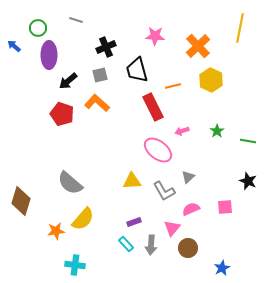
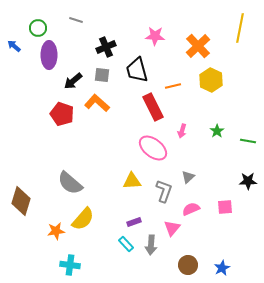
gray square: moved 2 px right; rotated 21 degrees clockwise
black arrow: moved 5 px right
pink arrow: rotated 56 degrees counterclockwise
pink ellipse: moved 5 px left, 2 px up
black star: rotated 24 degrees counterclockwise
gray L-shape: rotated 130 degrees counterclockwise
brown circle: moved 17 px down
cyan cross: moved 5 px left
